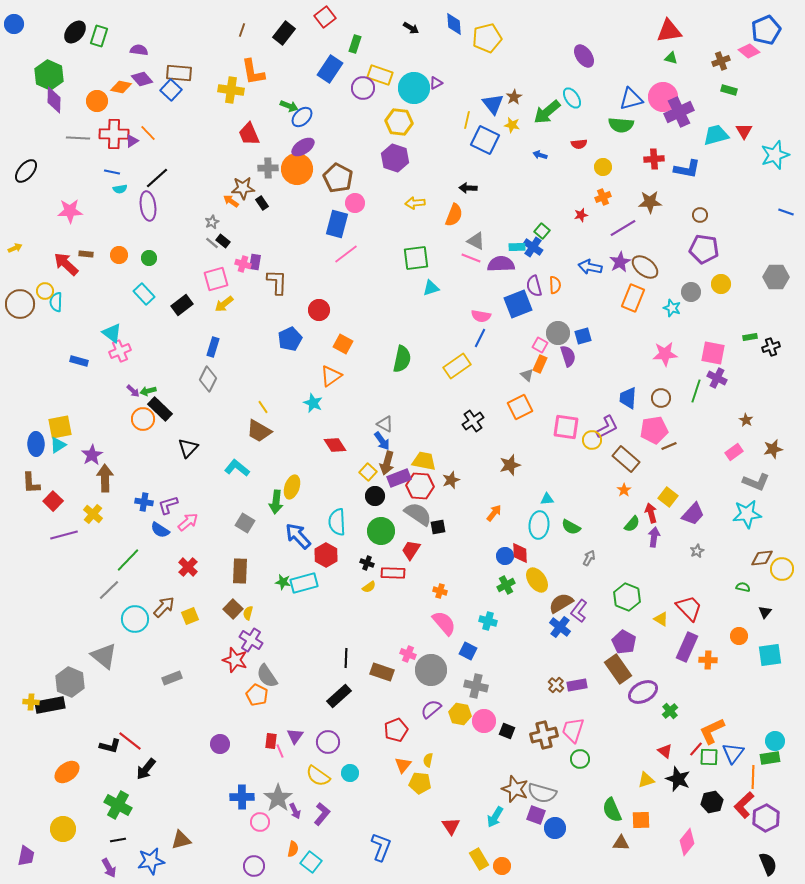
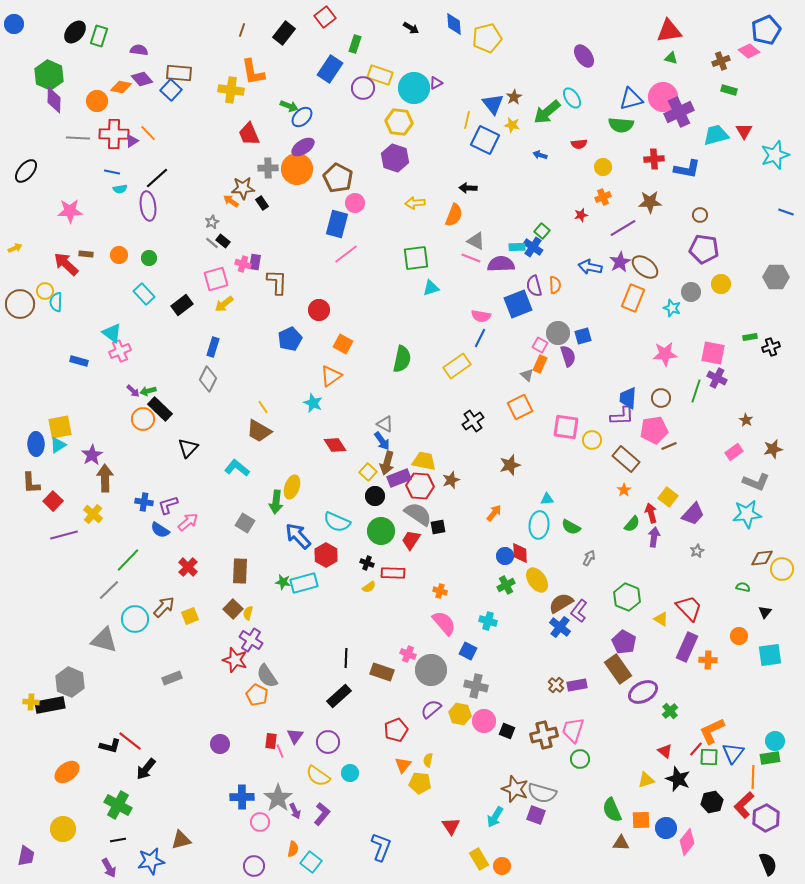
purple L-shape at (607, 427): moved 15 px right, 11 px up; rotated 25 degrees clockwise
cyan semicircle at (337, 522): rotated 64 degrees counterclockwise
red trapezoid at (411, 550): moved 10 px up
gray triangle at (104, 656): moved 16 px up; rotated 24 degrees counterclockwise
blue circle at (555, 828): moved 111 px right
